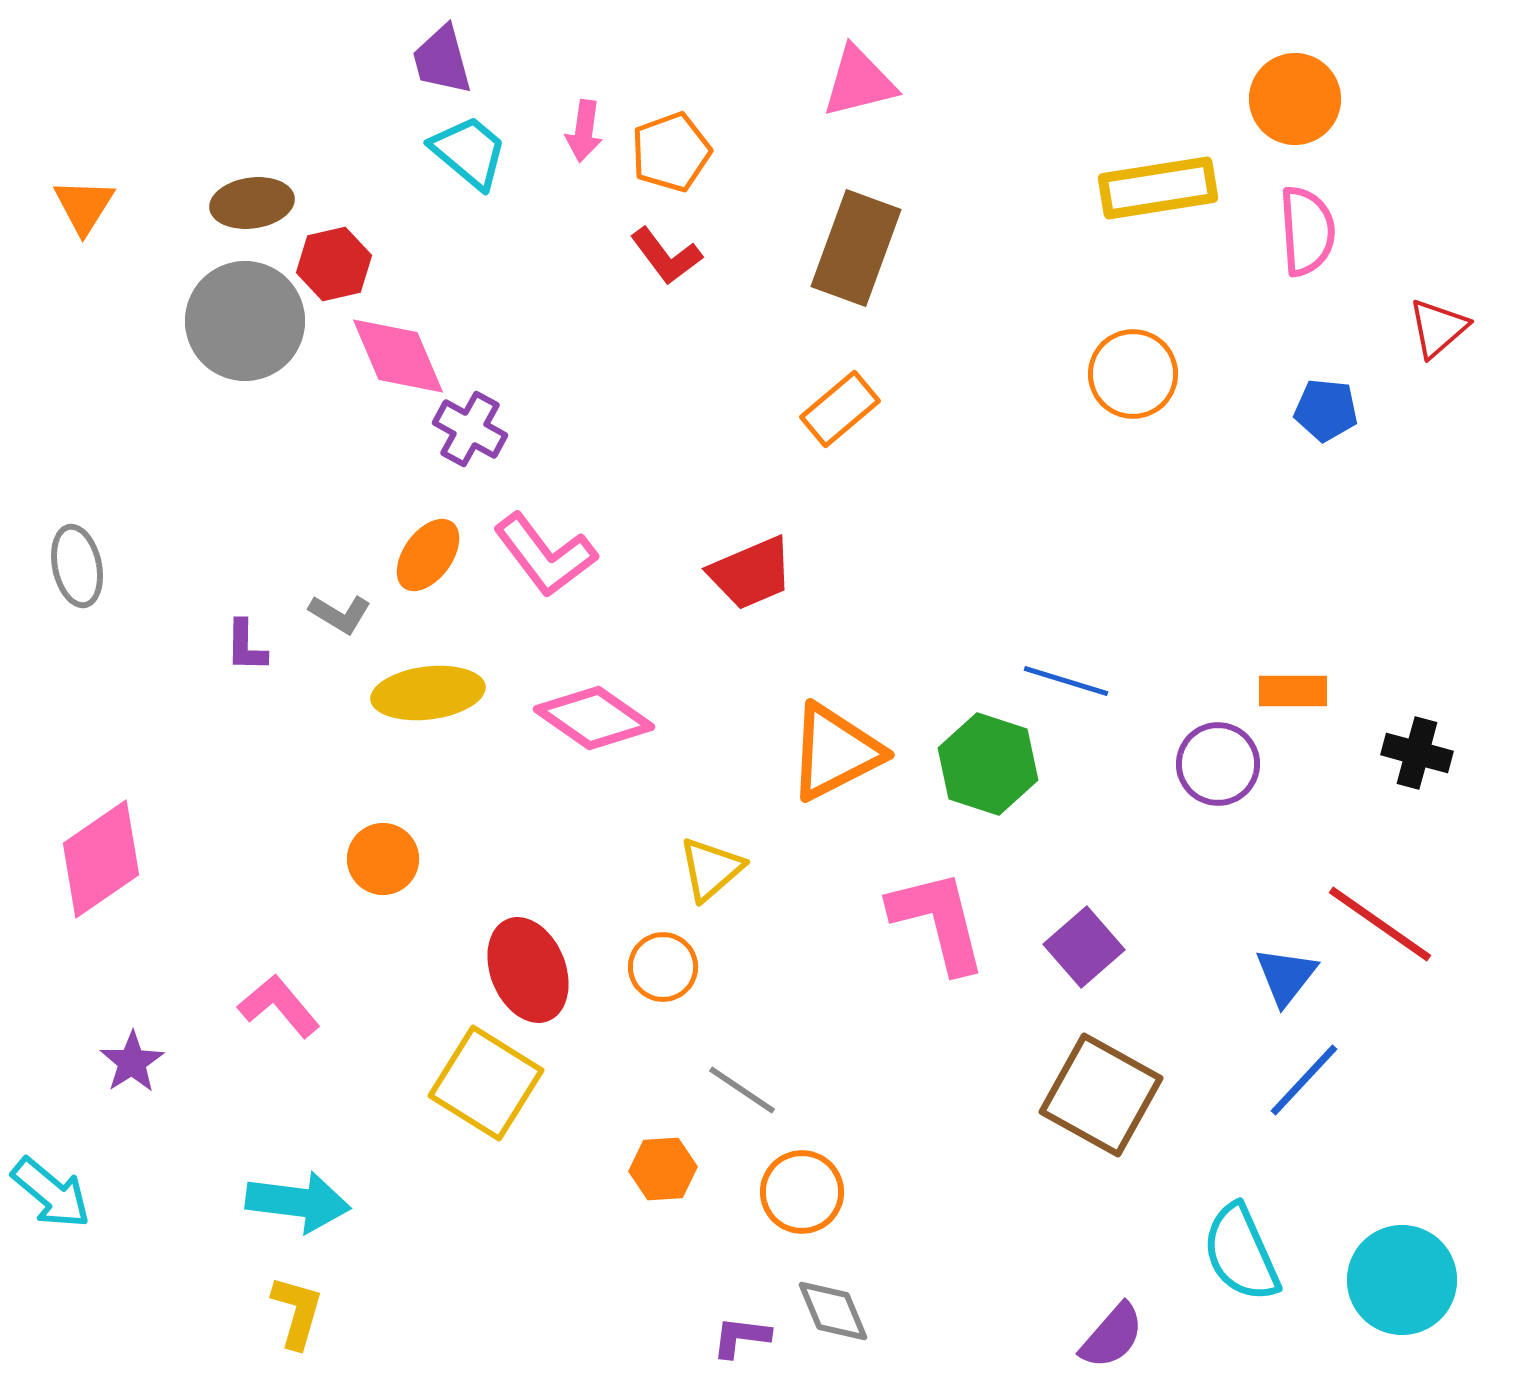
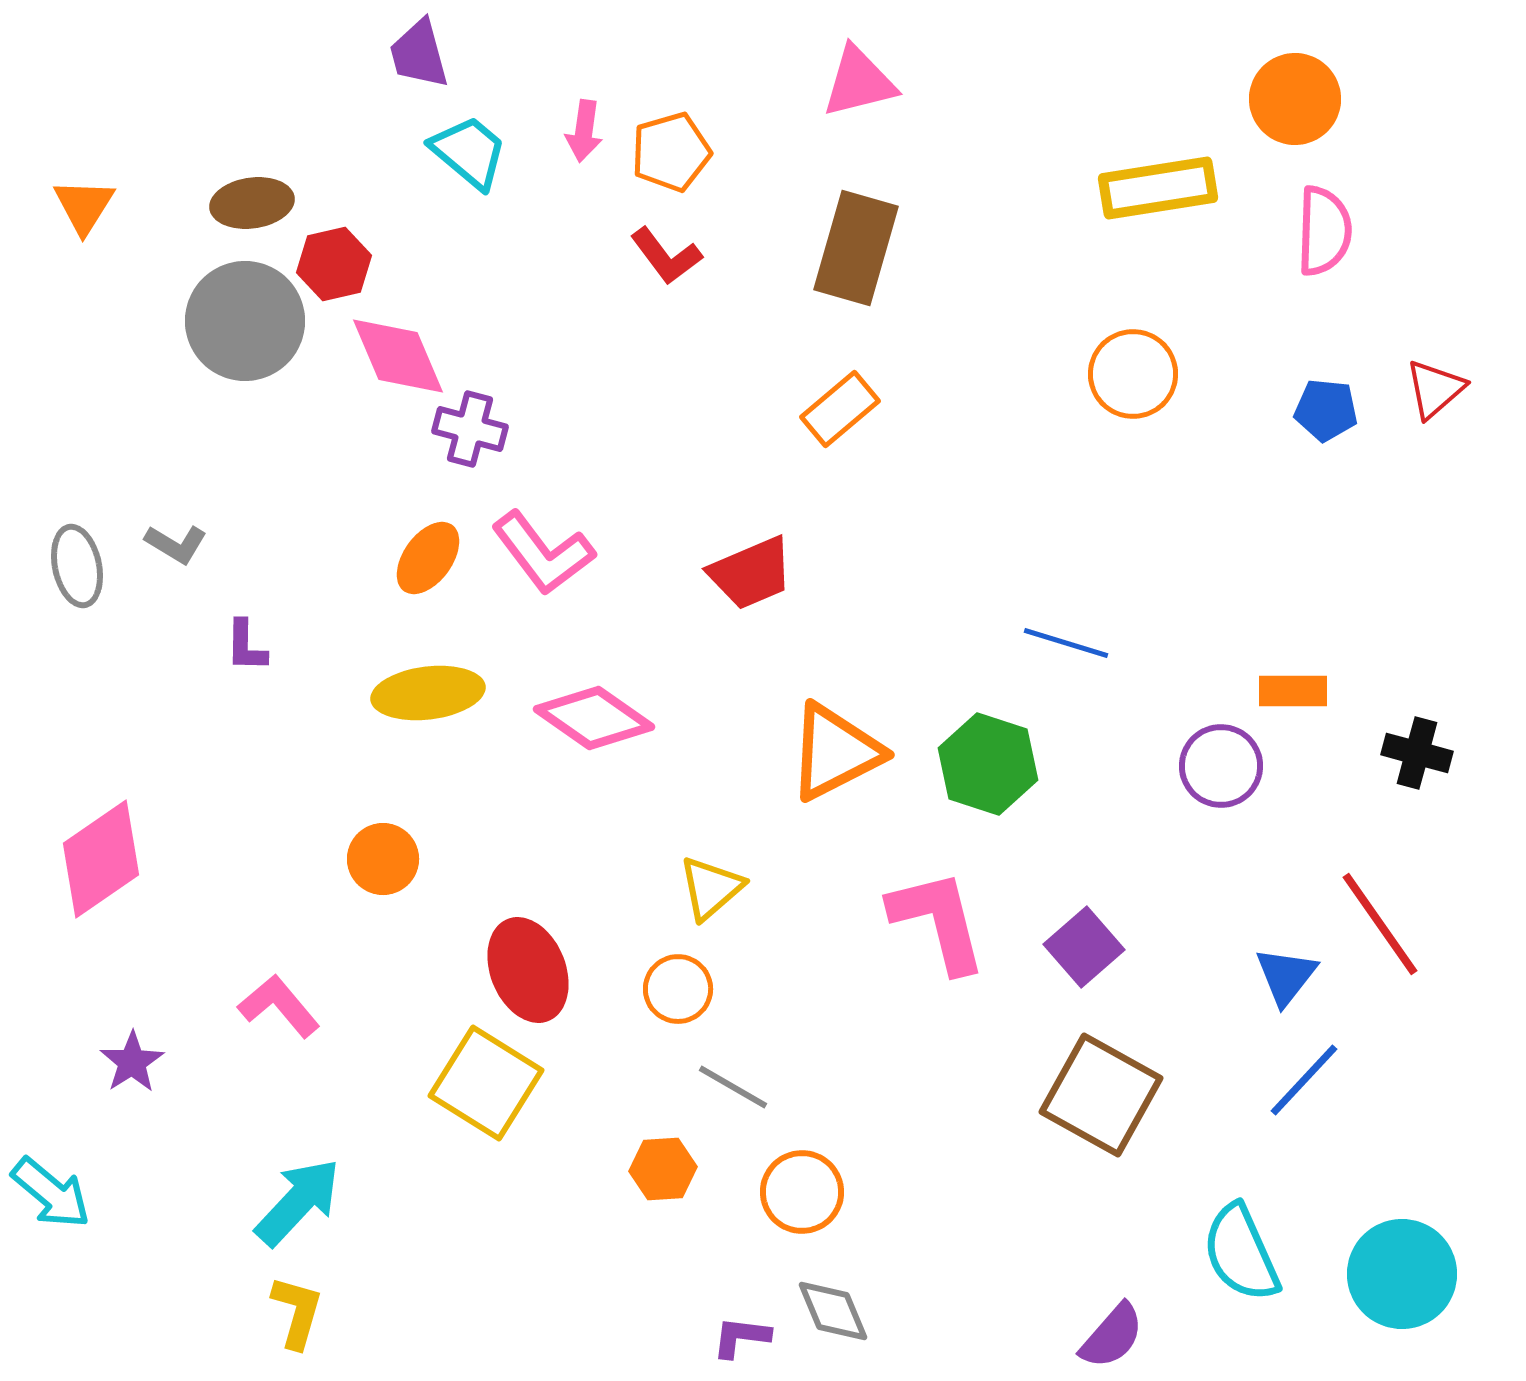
purple trapezoid at (442, 60): moved 23 px left, 6 px up
orange pentagon at (671, 152): rotated 4 degrees clockwise
pink semicircle at (1307, 231): moved 17 px right; rotated 6 degrees clockwise
brown rectangle at (856, 248): rotated 4 degrees counterclockwise
red triangle at (1438, 328): moved 3 px left, 61 px down
purple cross at (470, 429): rotated 14 degrees counterclockwise
orange ellipse at (428, 555): moved 3 px down
pink L-shape at (545, 555): moved 2 px left, 2 px up
gray L-shape at (340, 614): moved 164 px left, 70 px up
blue line at (1066, 681): moved 38 px up
purple circle at (1218, 764): moved 3 px right, 2 px down
yellow triangle at (711, 869): moved 19 px down
red line at (1380, 924): rotated 20 degrees clockwise
orange circle at (663, 967): moved 15 px right, 22 px down
gray line at (742, 1090): moved 9 px left, 3 px up; rotated 4 degrees counterclockwise
cyan arrow at (298, 1202): rotated 54 degrees counterclockwise
cyan circle at (1402, 1280): moved 6 px up
